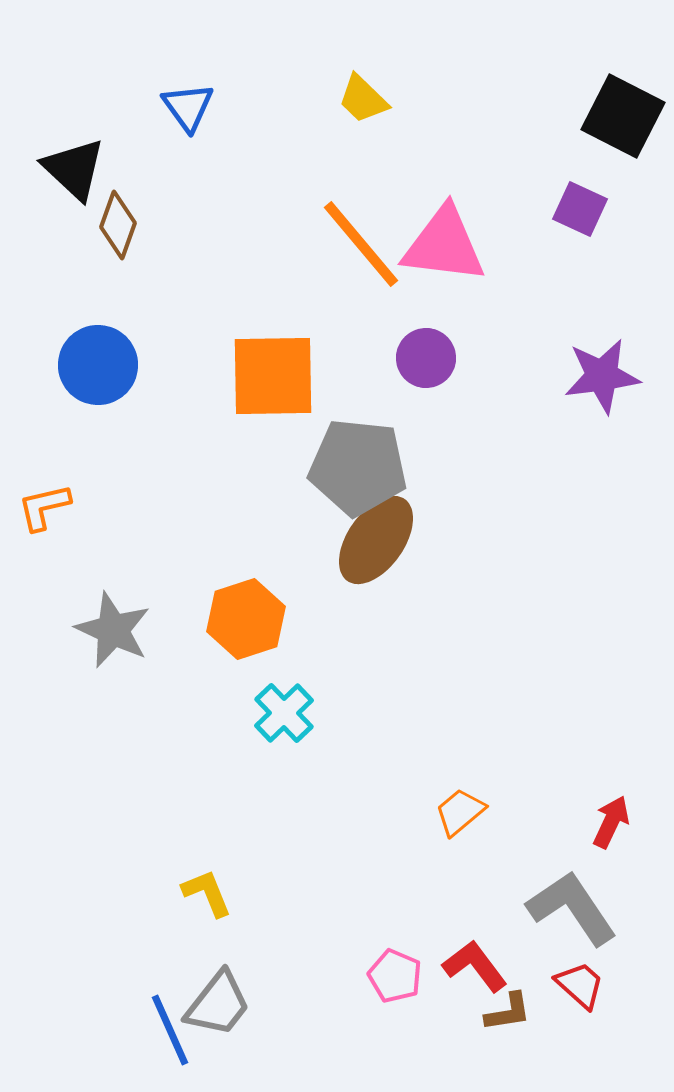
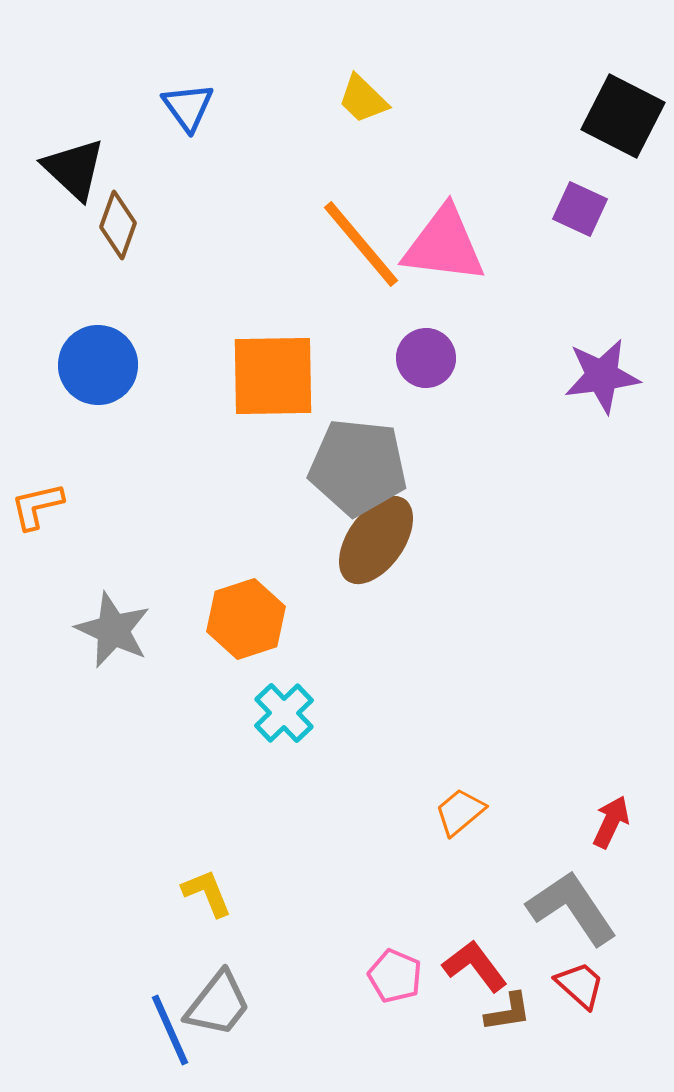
orange L-shape: moved 7 px left, 1 px up
